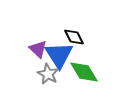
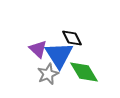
black diamond: moved 2 px left, 1 px down
gray star: rotated 20 degrees clockwise
